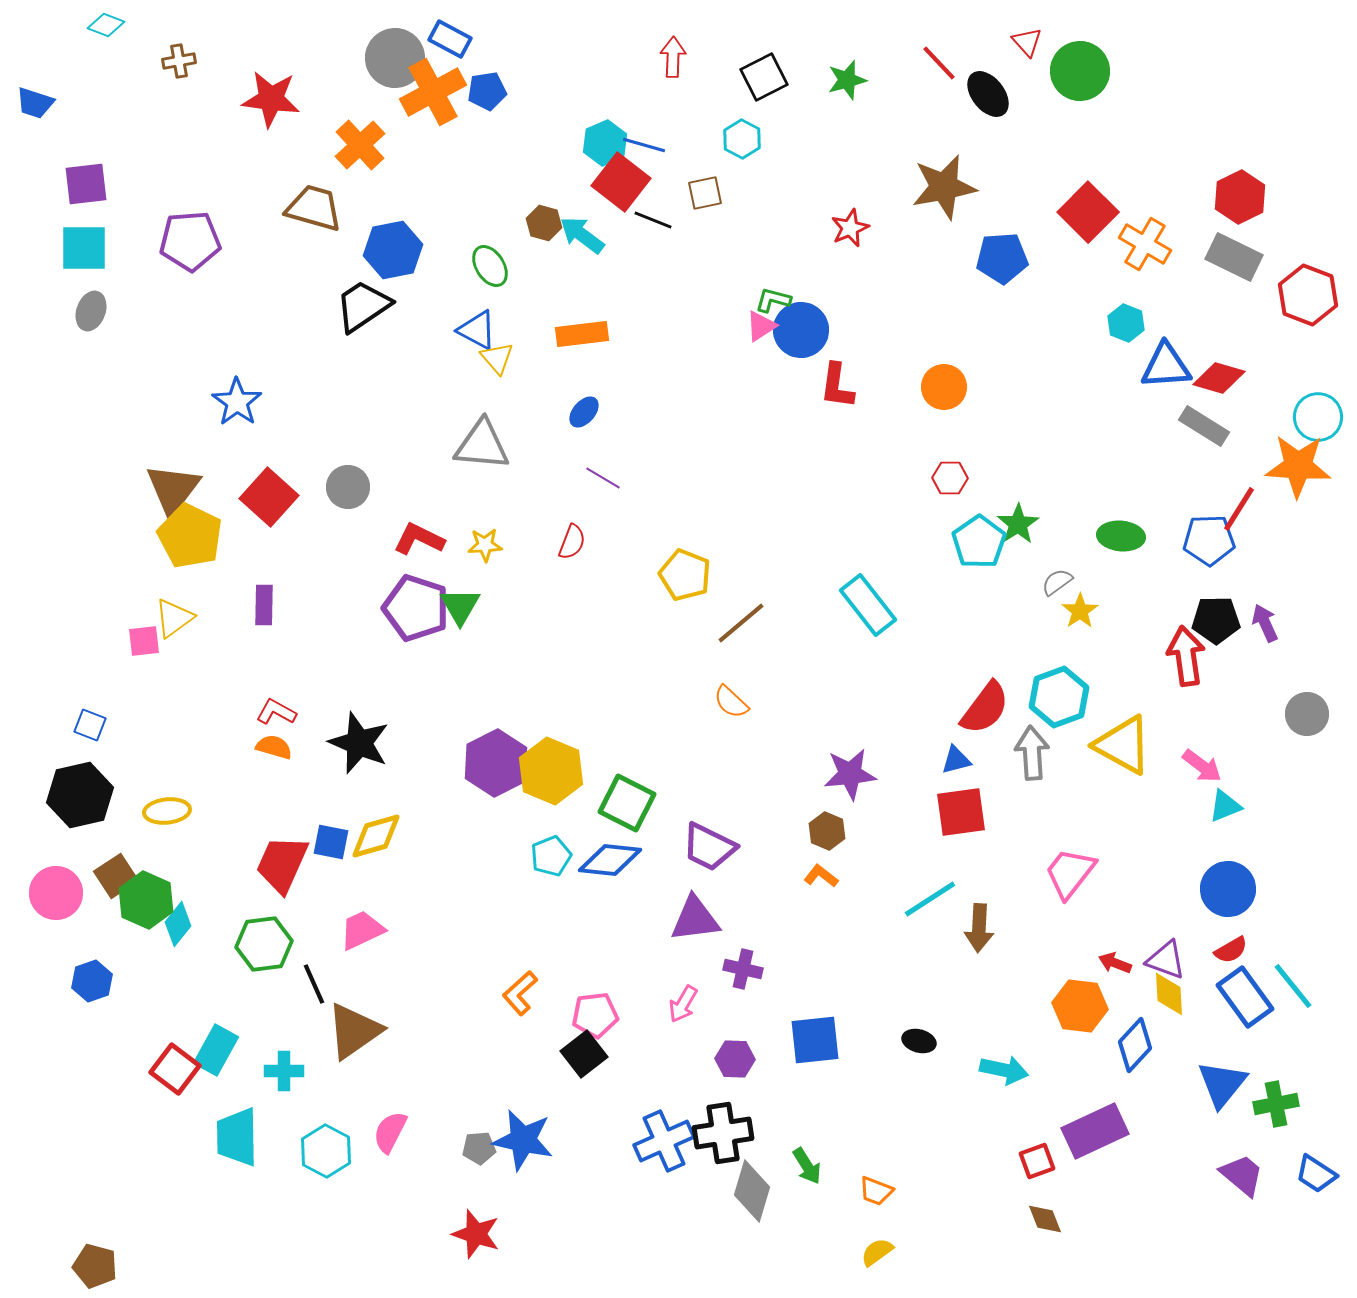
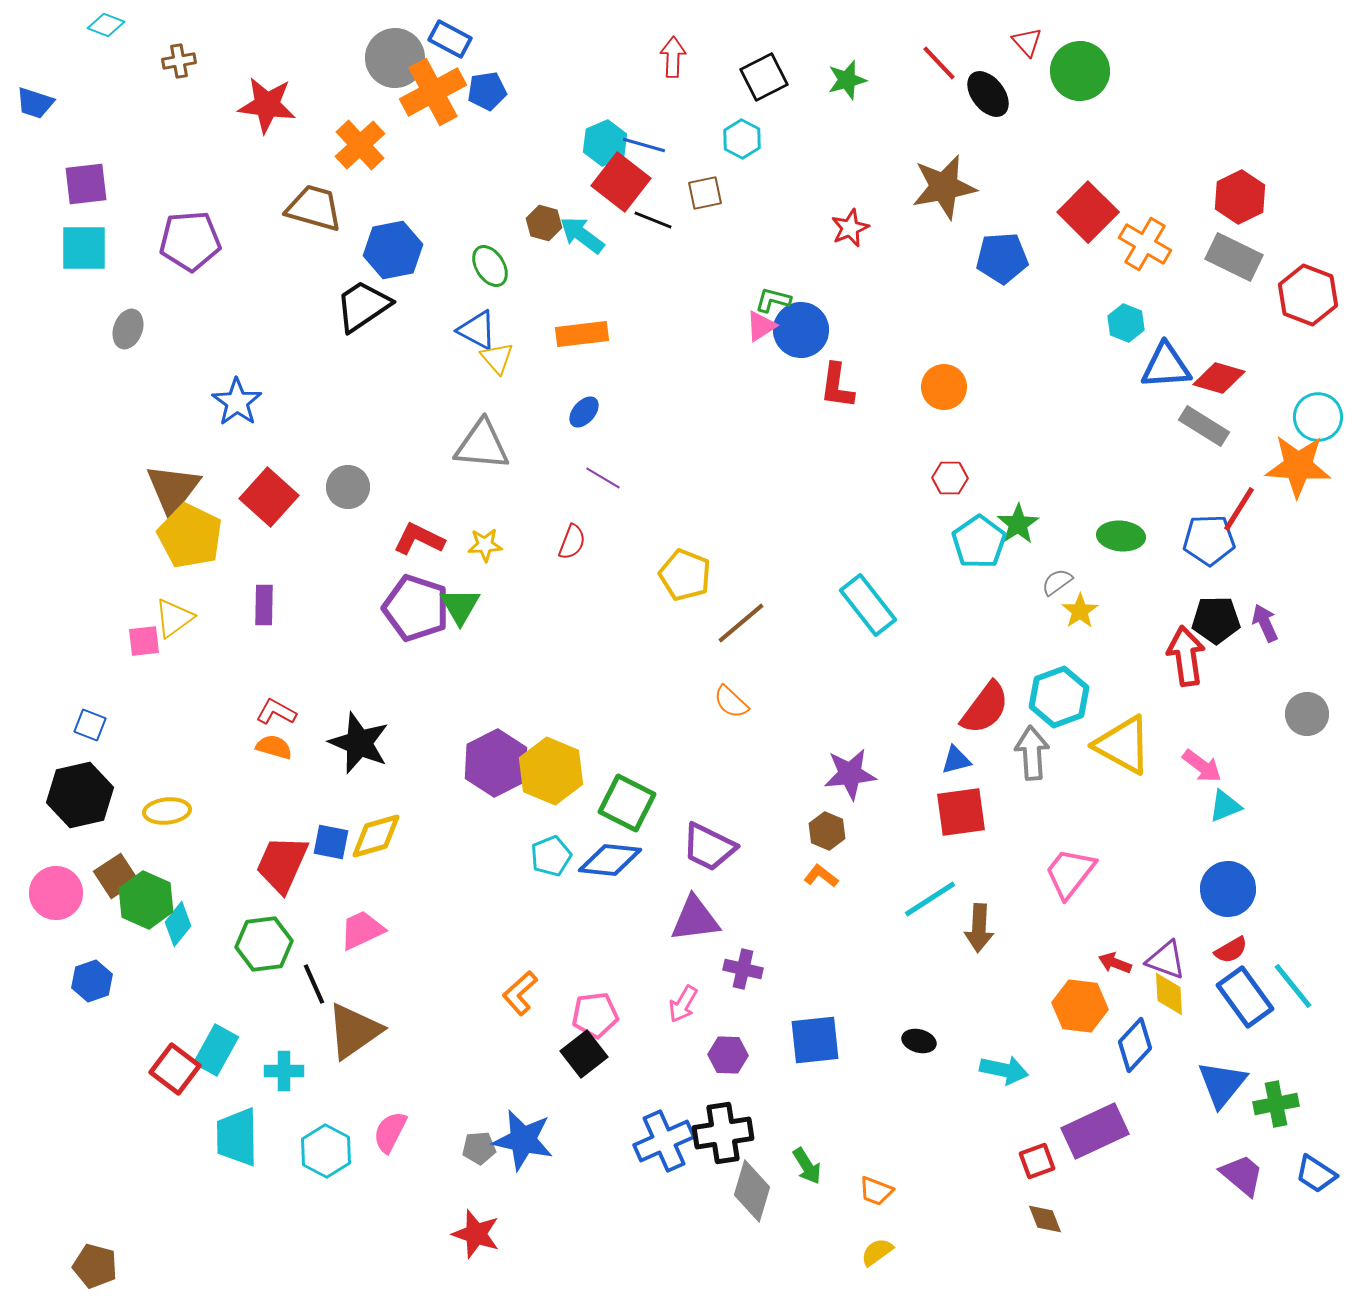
red star at (271, 99): moved 4 px left, 6 px down
gray ellipse at (91, 311): moved 37 px right, 18 px down
purple hexagon at (735, 1059): moved 7 px left, 4 px up
